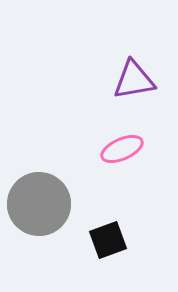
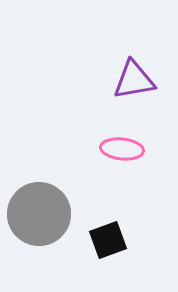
pink ellipse: rotated 30 degrees clockwise
gray circle: moved 10 px down
